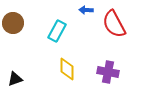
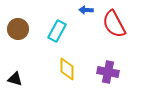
brown circle: moved 5 px right, 6 px down
black triangle: rotated 35 degrees clockwise
